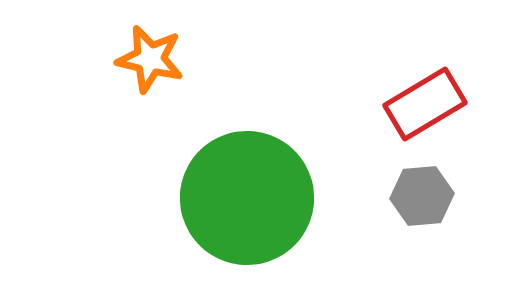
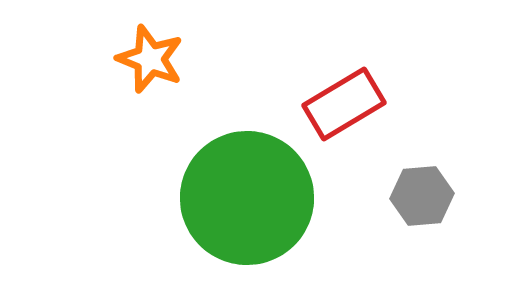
orange star: rotated 8 degrees clockwise
red rectangle: moved 81 px left
